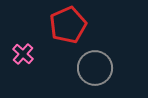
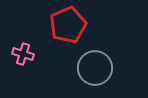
pink cross: rotated 25 degrees counterclockwise
